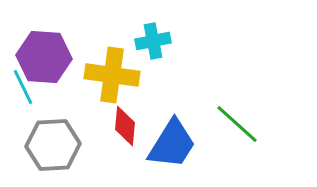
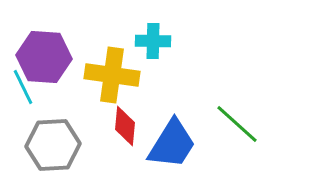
cyan cross: rotated 12 degrees clockwise
